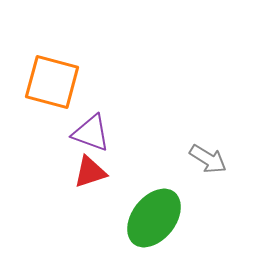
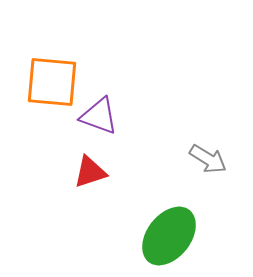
orange square: rotated 10 degrees counterclockwise
purple triangle: moved 8 px right, 17 px up
green ellipse: moved 15 px right, 18 px down
